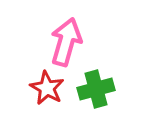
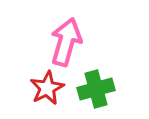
red star: rotated 16 degrees clockwise
